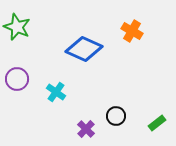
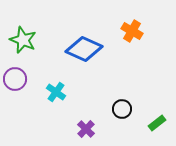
green star: moved 6 px right, 13 px down
purple circle: moved 2 px left
black circle: moved 6 px right, 7 px up
